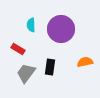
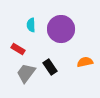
black rectangle: rotated 42 degrees counterclockwise
